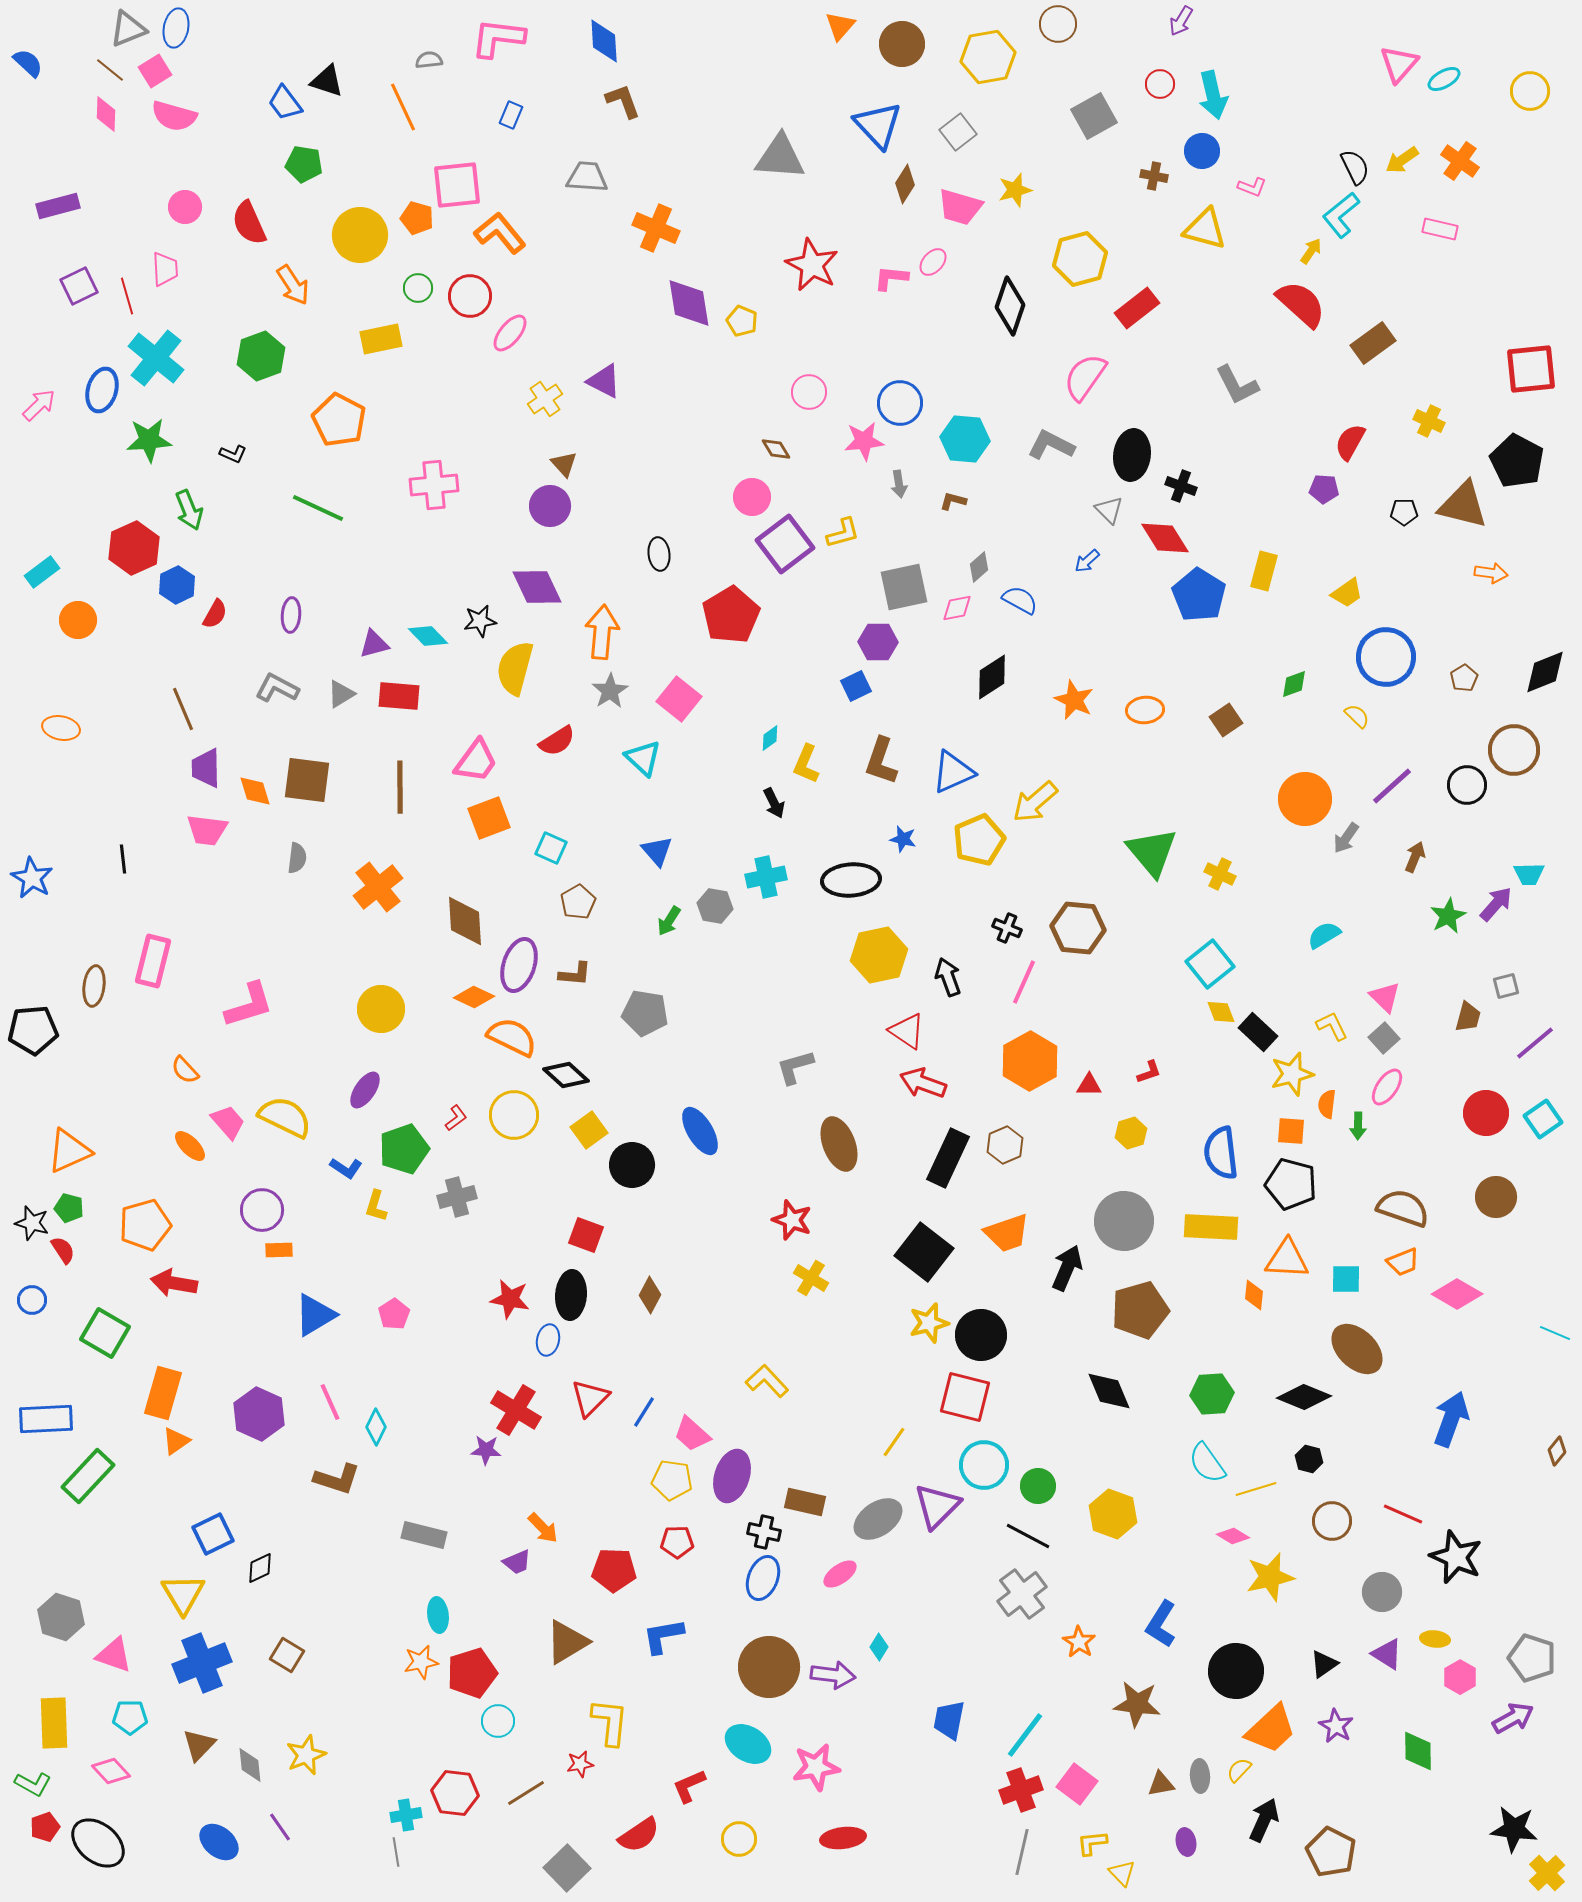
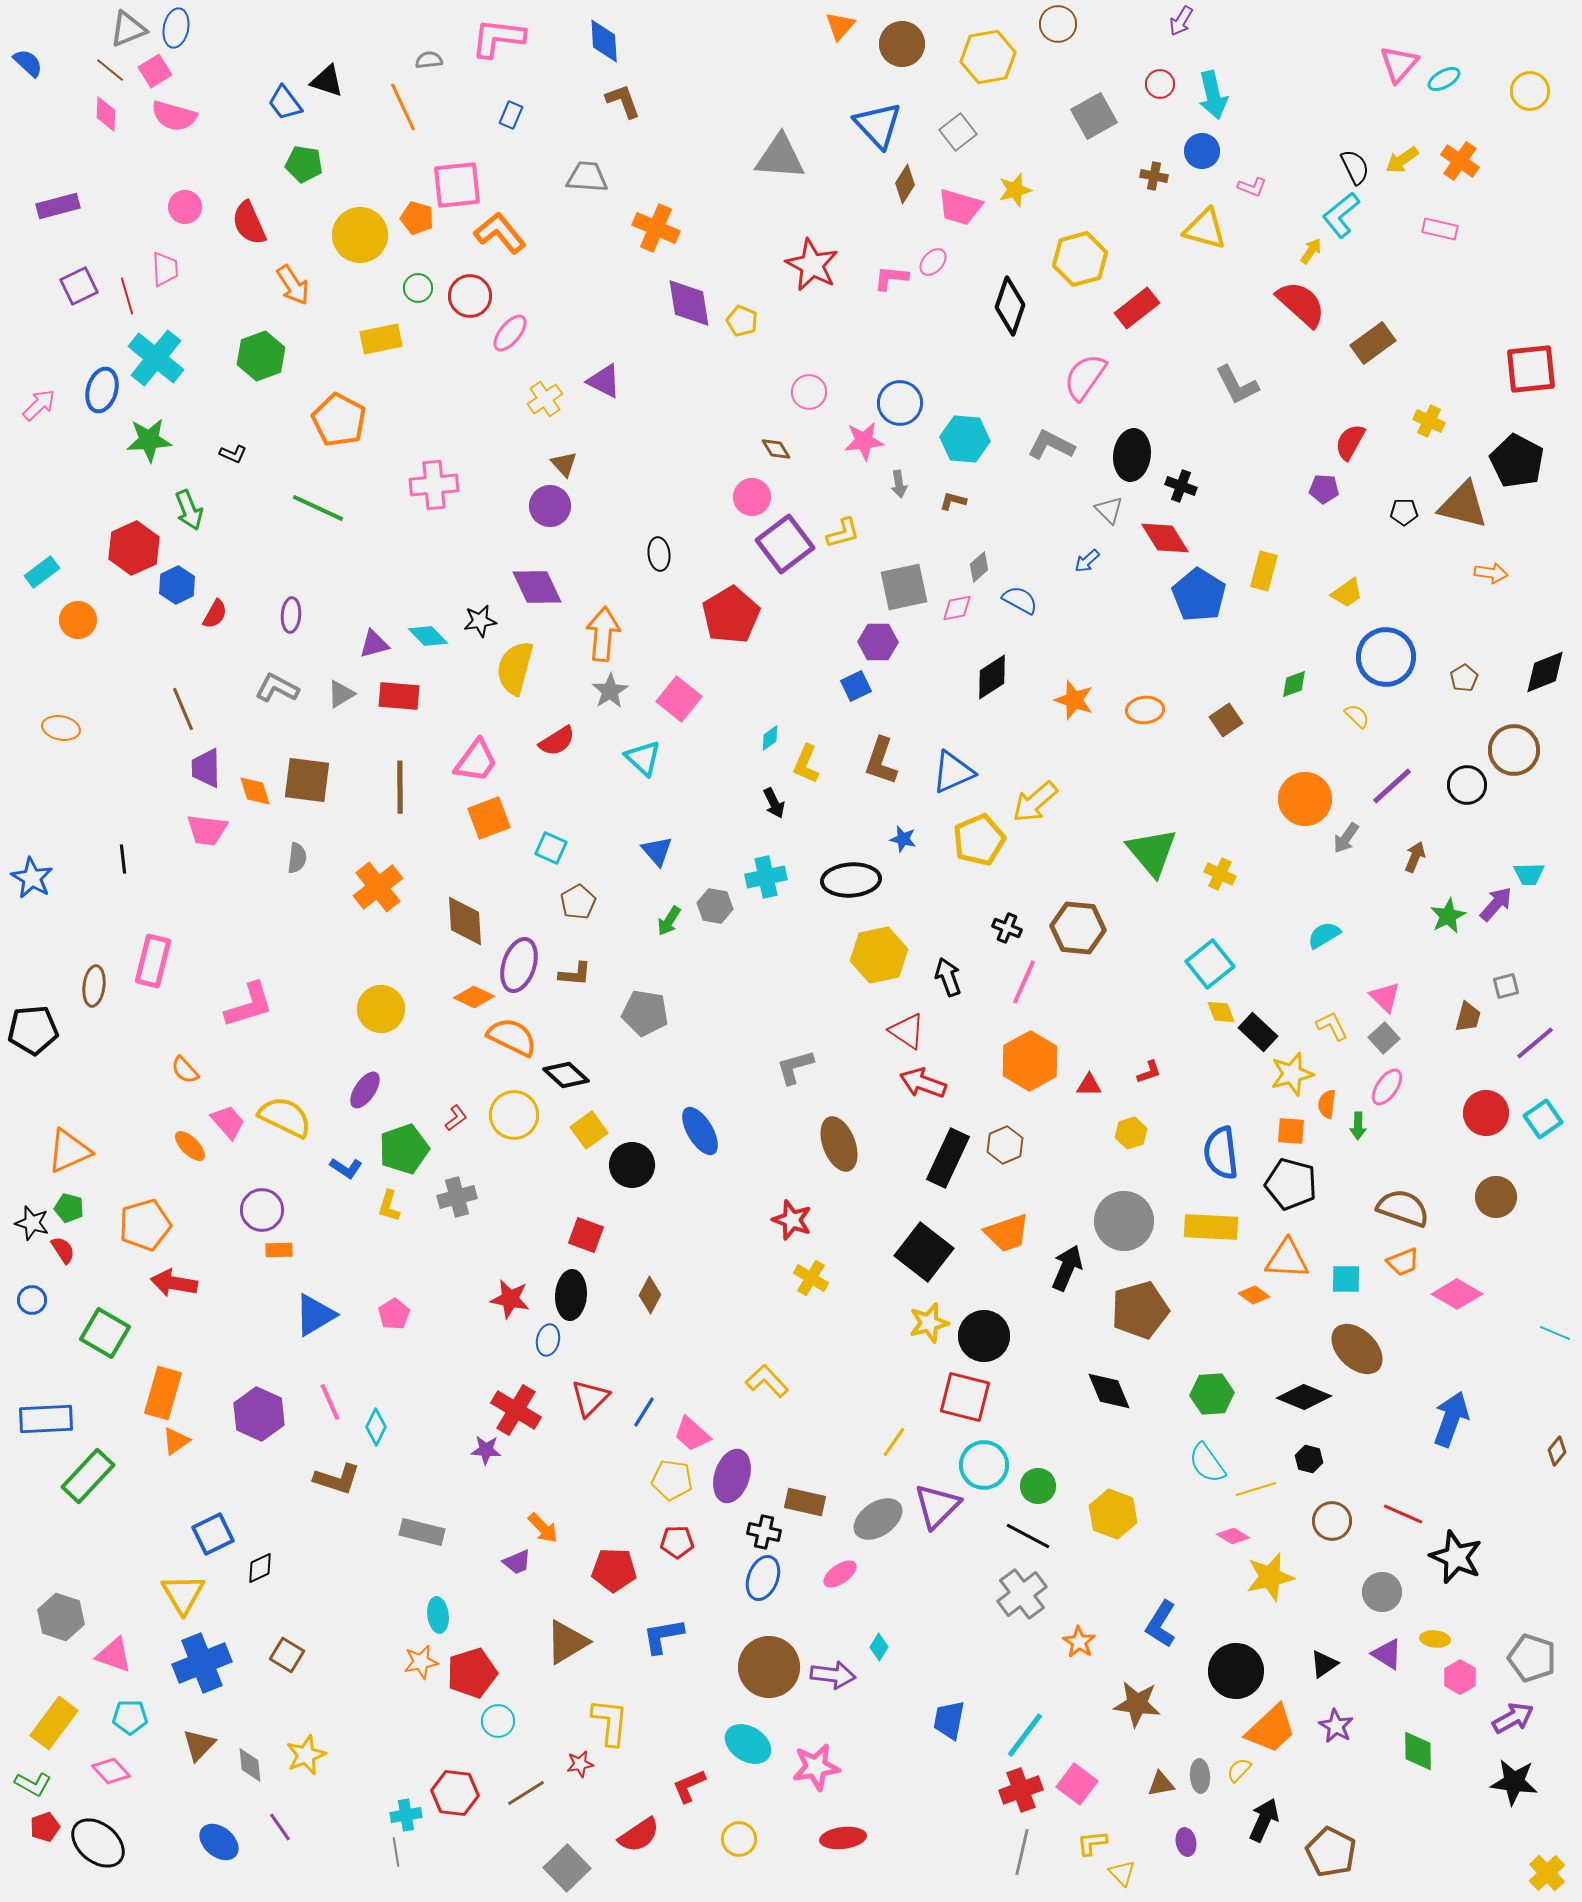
orange arrow at (602, 632): moved 1 px right, 2 px down
orange star at (1074, 700): rotated 6 degrees counterclockwise
yellow L-shape at (376, 1206): moved 13 px right
orange diamond at (1254, 1295): rotated 60 degrees counterclockwise
black circle at (981, 1335): moved 3 px right, 1 px down
gray rectangle at (424, 1535): moved 2 px left, 3 px up
yellow rectangle at (54, 1723): rotated 39 degrees clockwise
black star at (1514, 1829): moved 47 px up
